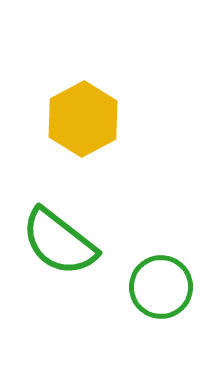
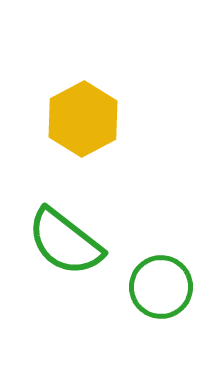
green semicircle: moved 6 px right
